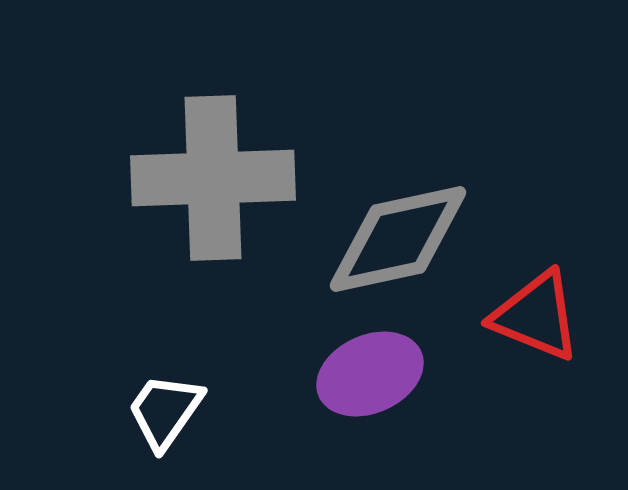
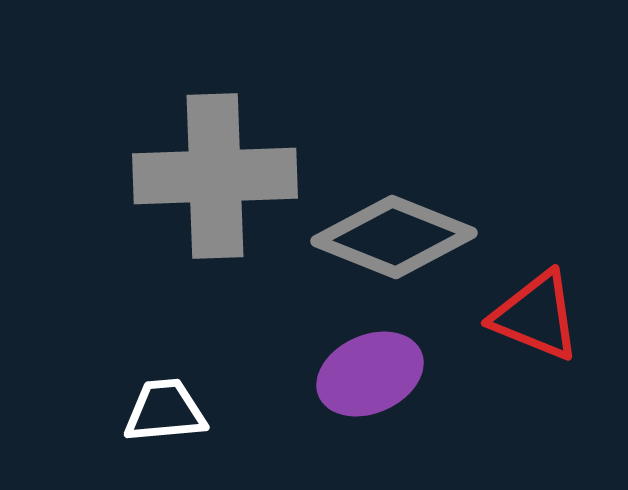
gray cross: moved 2 px right, 2 px up
gray diamond: moved 4 px left, 2 px up; rotated 34 degrees clockwise
white trapezoid: rotated 50 degrees clockwise
